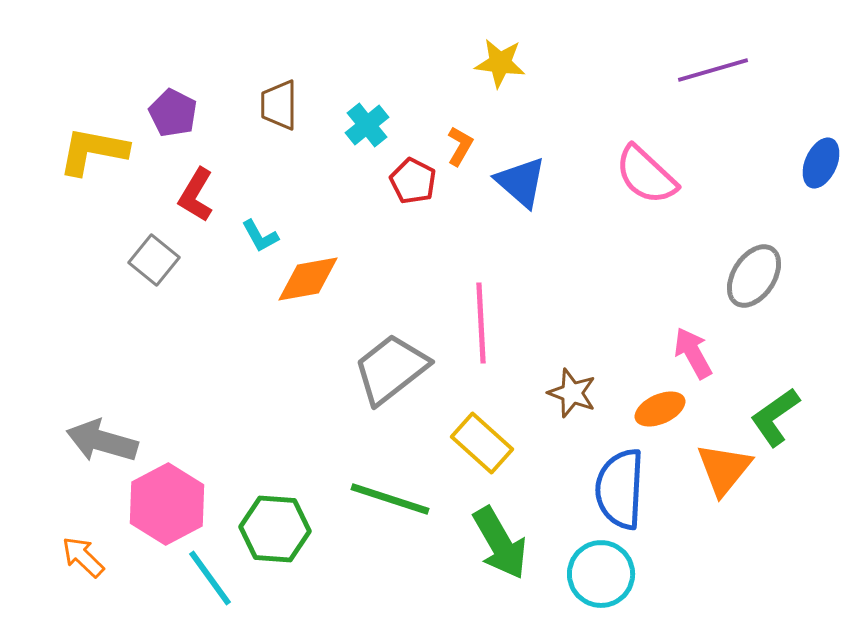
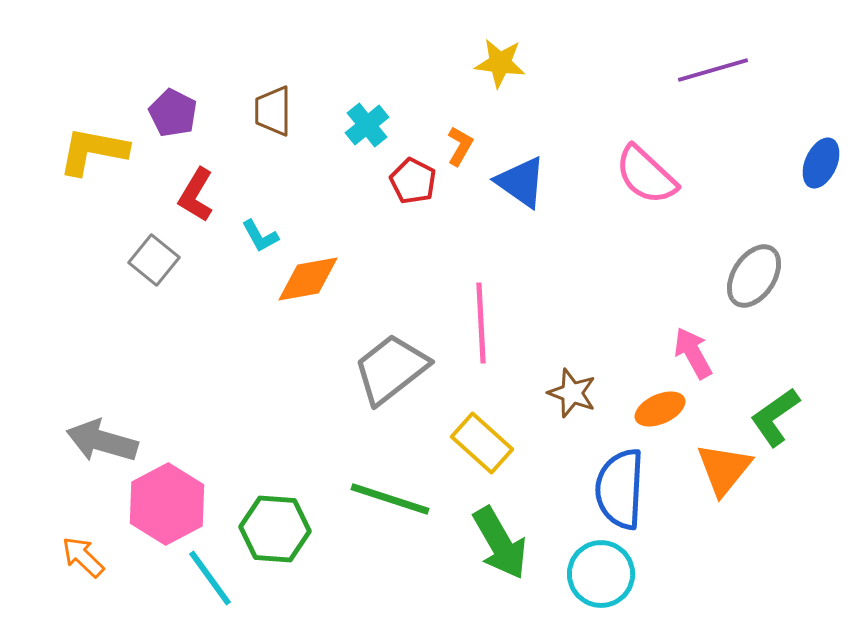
brown trapezoid: moved 6 px left, 6 px down
blue triangle: rotated 6 degrees counterclockwise
